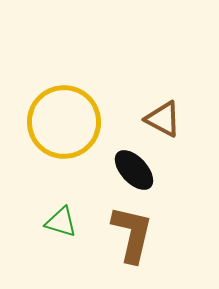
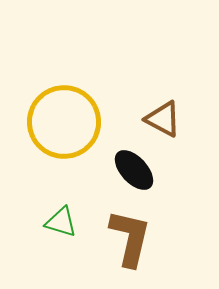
brown L-shape: moved 2 px left, 4 px down
